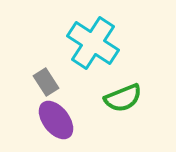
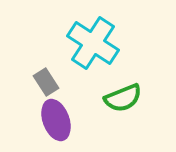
purple ellipse: rotated 18 degrees clockwise
